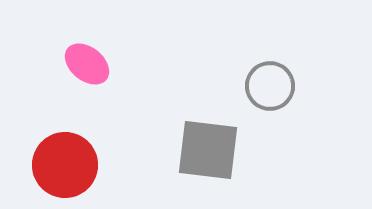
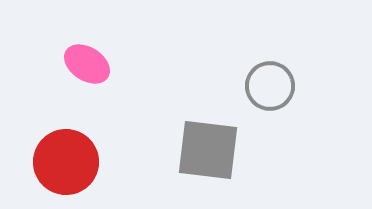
pink ellipse: rotated 6 degrees counterclockwise
red circle: moved 1 px right, 3 px up
